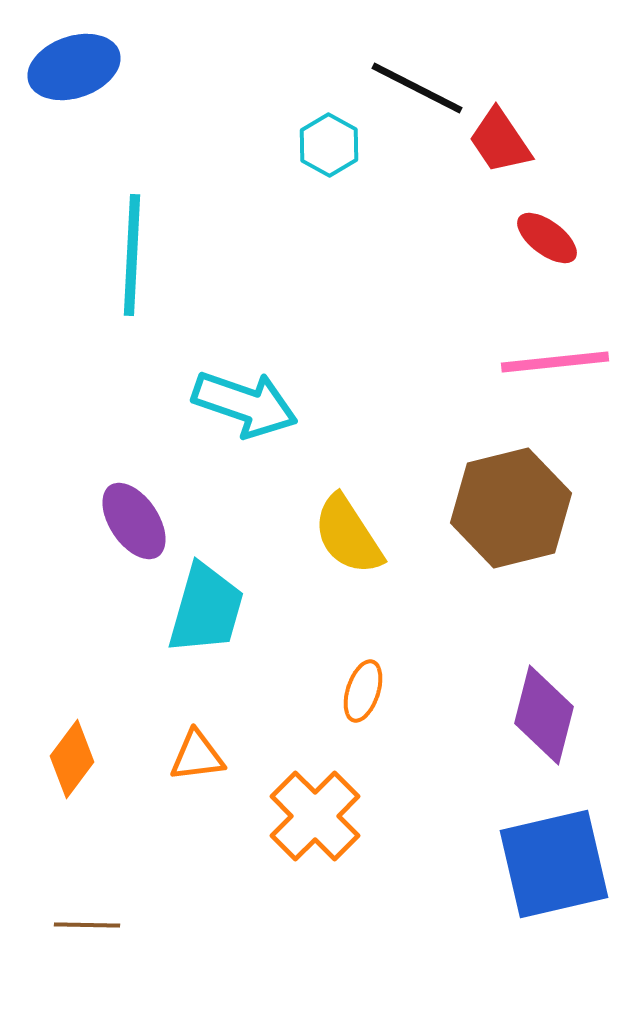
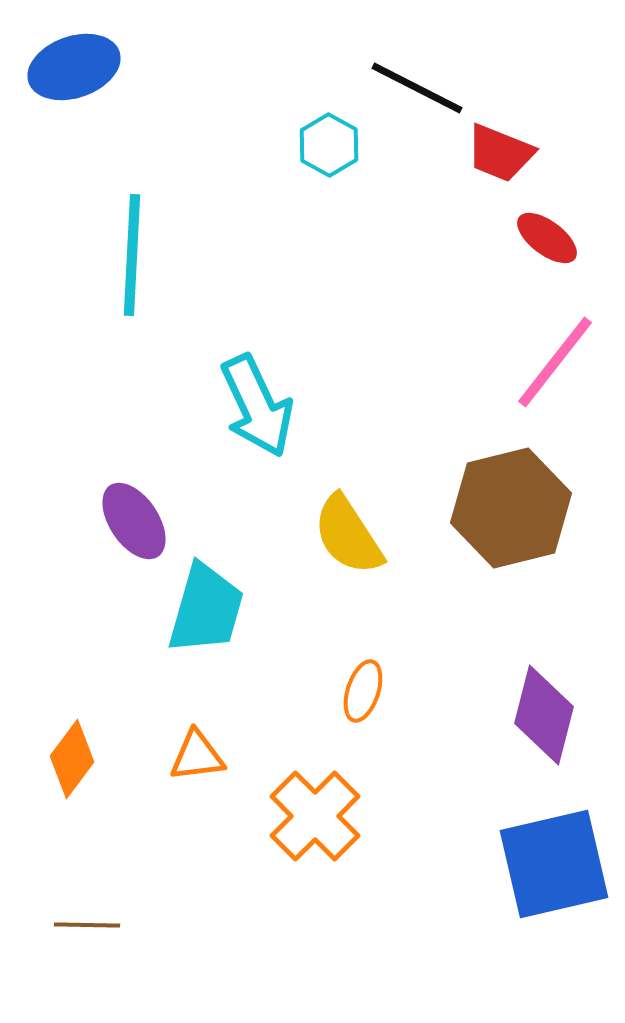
red trapezoid: moved 12 px down; rotated 34 degrees counterclockwise
pink line: rotated 46 degrees counterclockwise
cyan arrow: moved 12 px right, 2 px down; rotated 46 degrees clockwise
